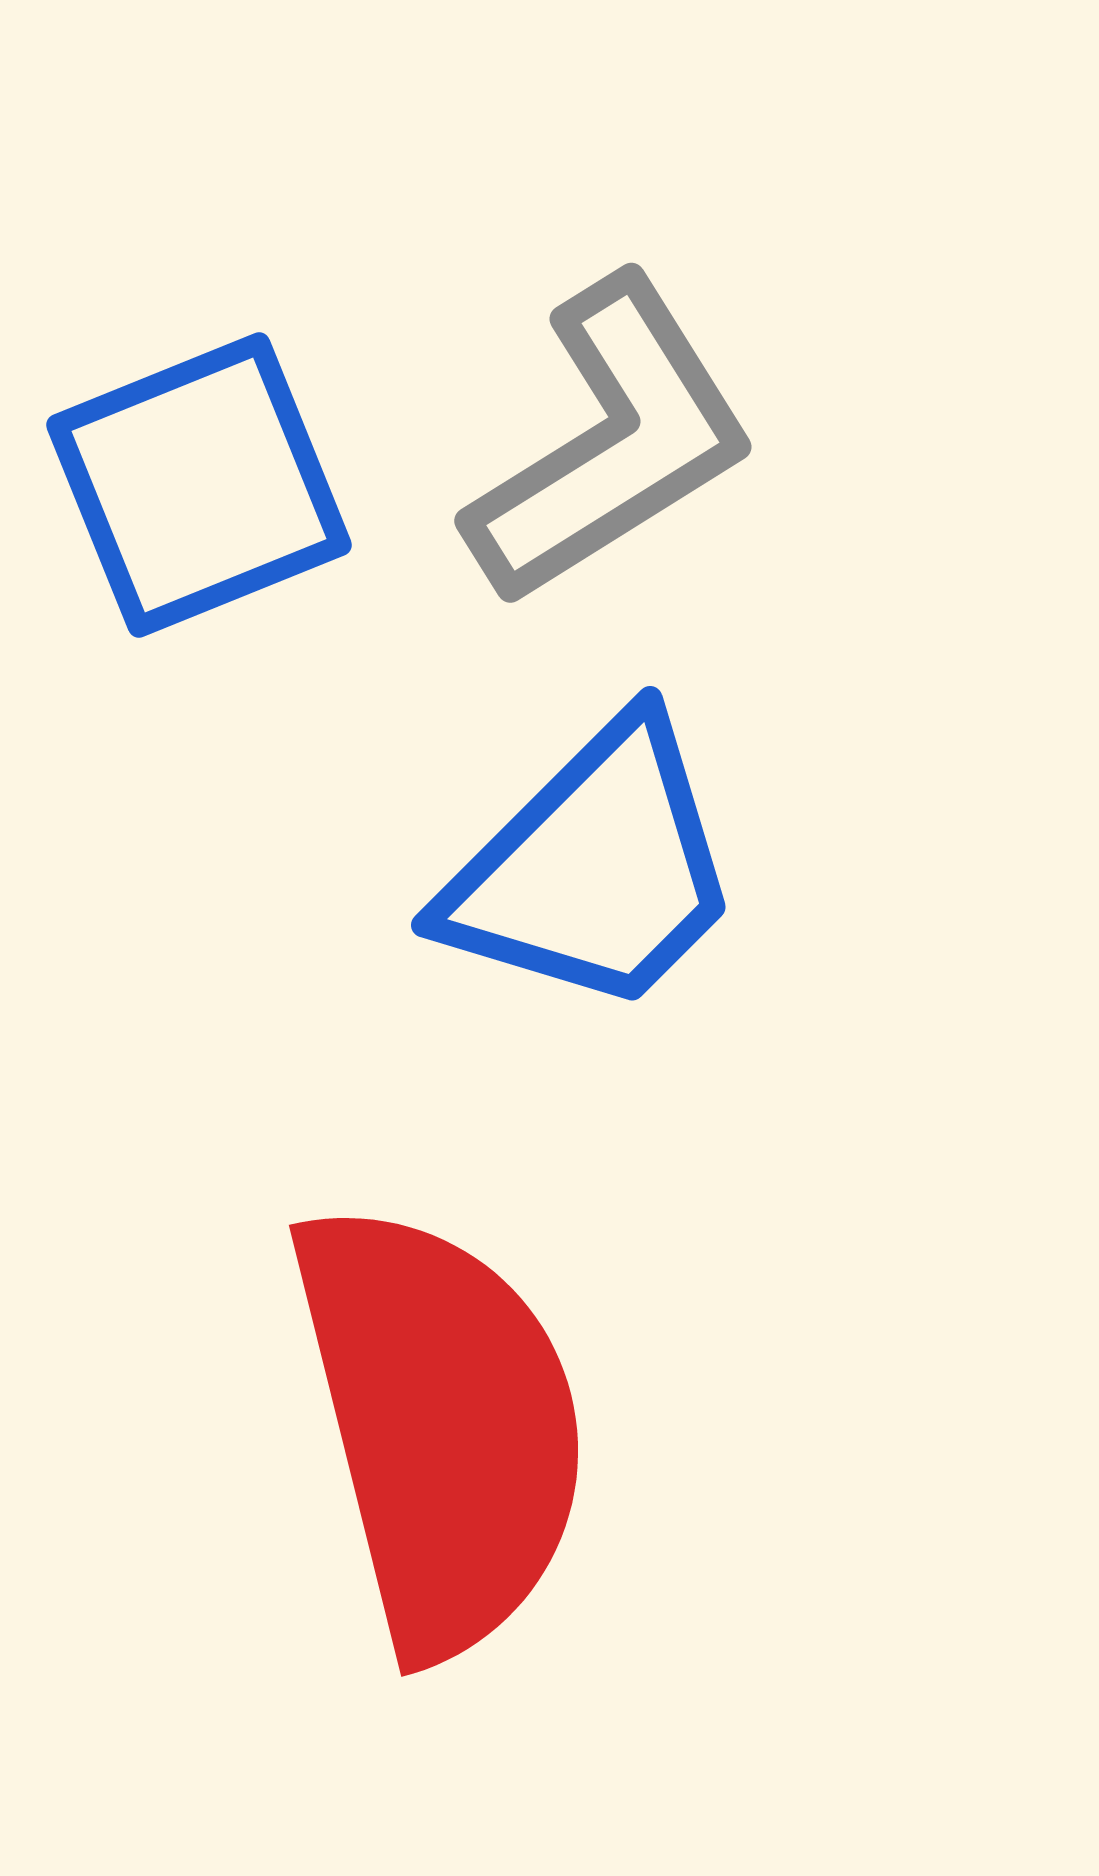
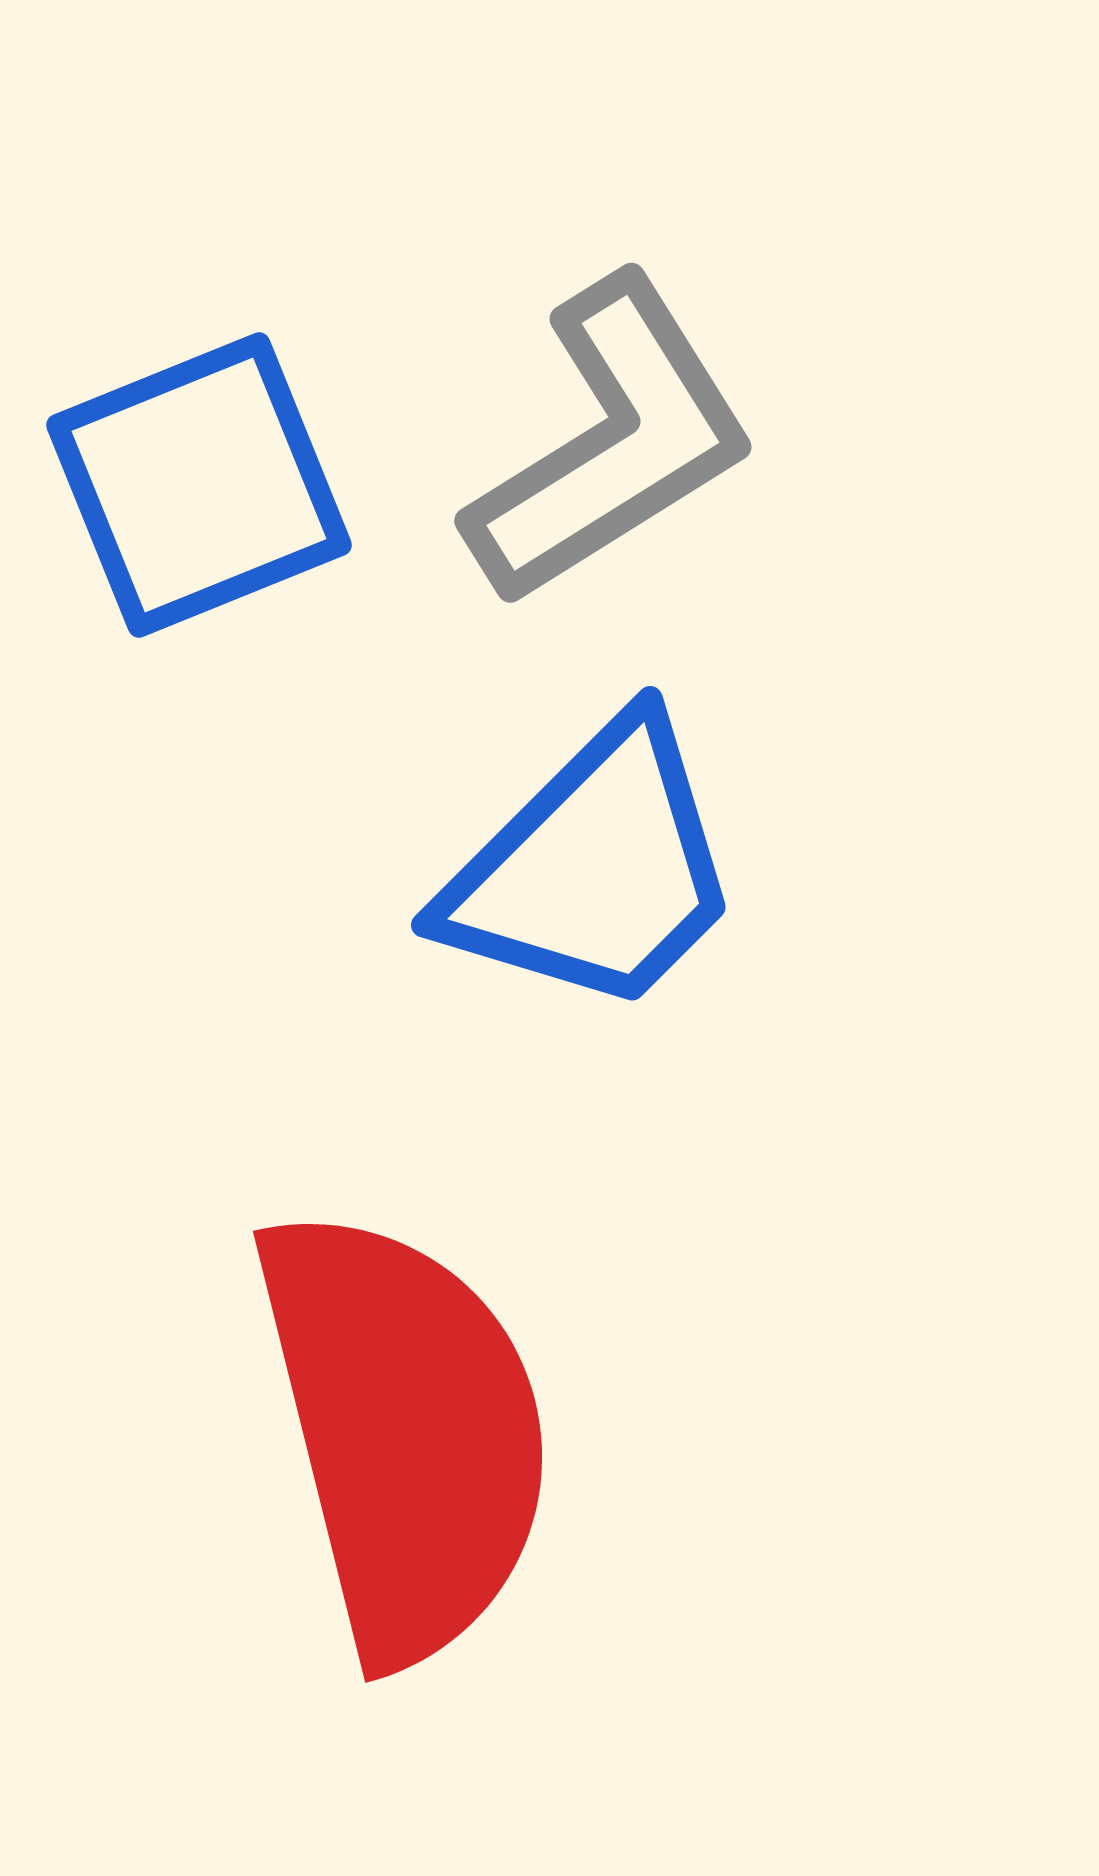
red semicircle: moved 36 px left, 6 px down
